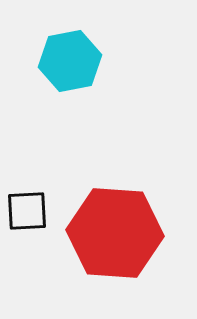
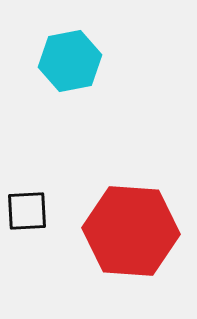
red hexagon: moved 16 px right, 2 px up
